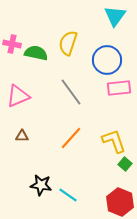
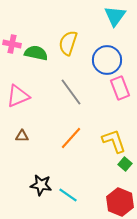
pink rectangle: moved 1 px right; rotated 75 degrees clockwise
